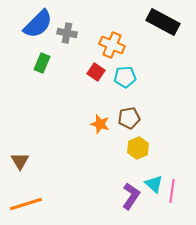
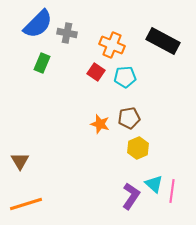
black rectangle: moved 19 px down
